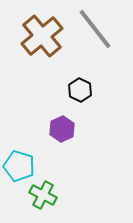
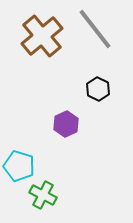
black hexagon: moved 18 px right, 1 px up
purple hexagon: moved 4 px right, 5 px up
